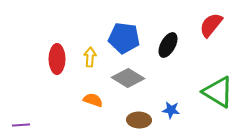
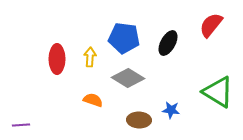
black ellipse: moved 2 px up
